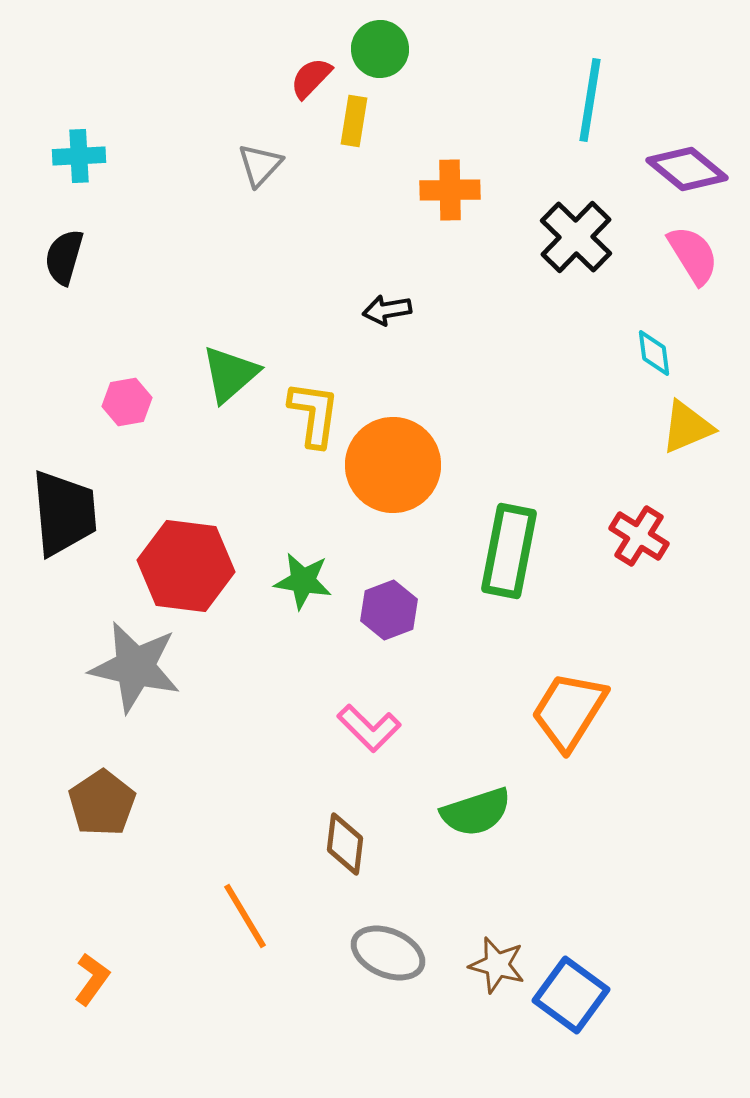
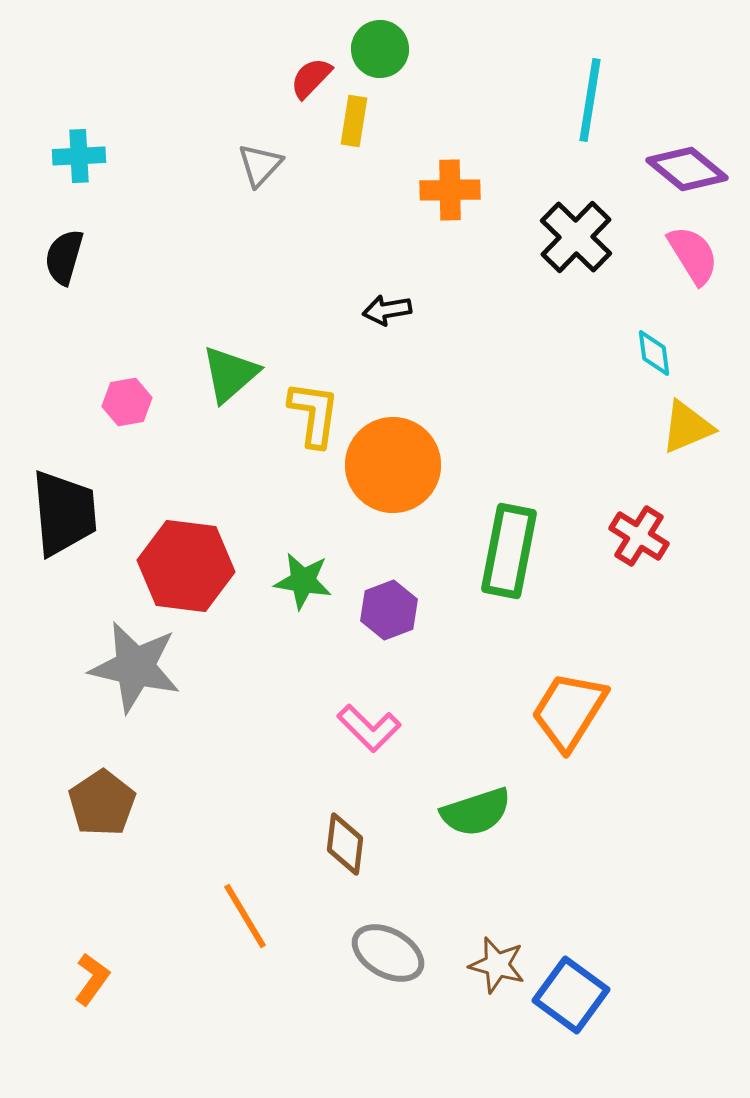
gray ellipse: rotated 6 degrees clockwise
